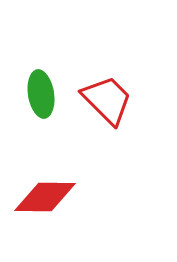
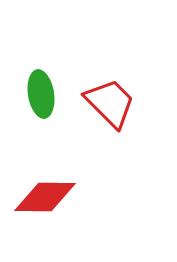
red trapezoid: moved 3 px right, 3 px down
